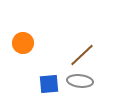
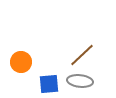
orange circle: moved 2 px left, 19 px down
